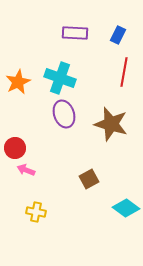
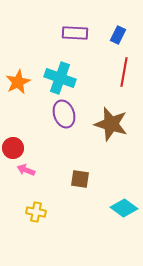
red circle: moved 2 px left
brown square: moved 9 px left; rotated 36 degrees clockwise
cyan diamond: moved 2 px left
